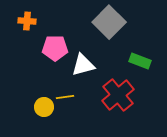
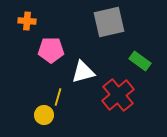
gray square: rotated 32 degrees clockwise
pink pentagon: moved 4 px left, 2 px down
green rectangle: rotated 15 degrees clockwise
white triangle: moved 7 px down
yellow line: moved 7 px left; rotated 66 degrees counterclockwise
yellow circle: moved 8 px down
